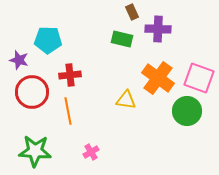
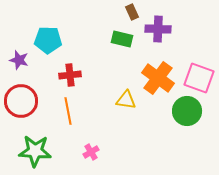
red circle: moved 11 px left, 9 px down
